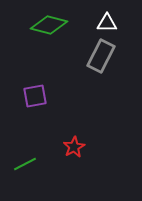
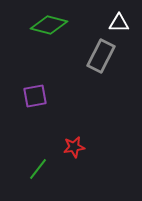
white triangle: moved 12 px right
red star: rotated 20 degrees clockwise
green line: moved 13 px right, 5 px down; rotated 25 degrees counterclockwise
